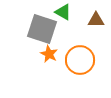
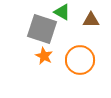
green triangle: moved 1 px left
brown triangle: moved 5 px left
orange star: moved 5 px left, 2 px down
